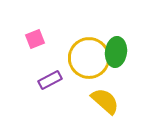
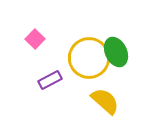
pink square: rotated 24 degrees counterclockwise
green ellipse: rotated 32 degrees counterclockwise
